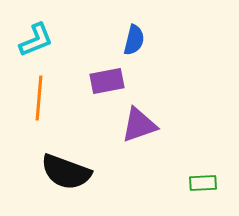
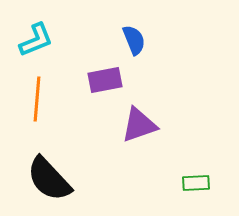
blue semicircle: rotated 36 degrees counterclockwise
purple rectangle: moved 2 px left, 1 px up
orange line: moved 2 px left, 1 px down
black semicircle: moved 17 px left, 7 px down; rotated 27 degrees clockwise
green rectangle: moved 7 px left
